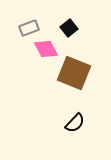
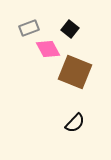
black square: moved 1 px right, 1 px down; rotated 12 degrees counterclockwise
pink diamond: moved 2 px right
brown square: moved 1 px right, 1 px up
